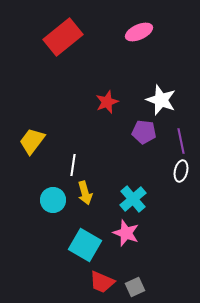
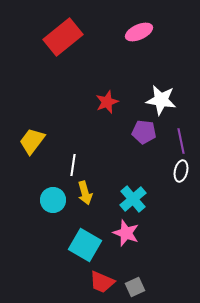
white star: rotated 12 degrees counterclockwise
